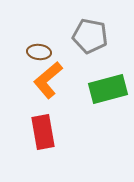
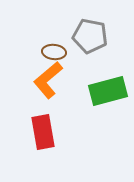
brown ellipse: moved 15 px right
green rectangle: moved 2 px down
